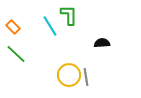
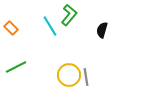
green L-shape: rotated 40 degrees clockwise
orange rectangle: moved 2 px left, 1 px down
black semicircle: moved 13 px up; rotated 70 degrees counterclockwise
green line: moved 13 px down; rotated 70 degrees counterclockwise
